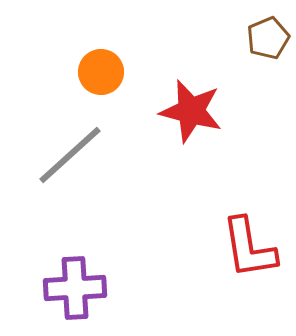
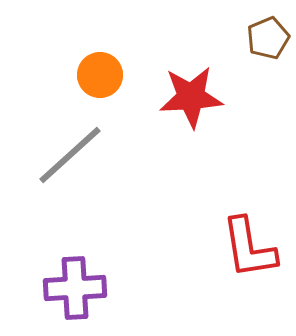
orange circle: moved 1 px left, 3 px down
red star: moved 14 px up; rotated 18 degrees counterclockwise
